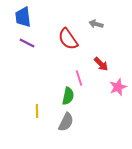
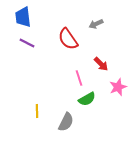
gray arrow: rotated 40 degrees counterclockwise
green semicircle: moved 19 px right, 3 px down; rotated 48 degrees clockwise
